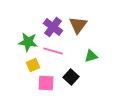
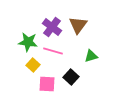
purple cross: moved 1 px left
yellow square: rotated 24 degrees counterclockwise
pink square: moved 1 px right, 1 px down
